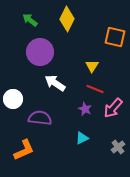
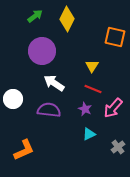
green arrow: moved 5 px right, 4 px up; rotated 105 degrees clockwise
purple circle: moved 2 px right, 1 px up
white arrow: moved 1 px left
red line: moved 2 px left
purple semicircle: moved 9 px right, 8 px up
cyan triangle: moved 7 px right, 4 px up
